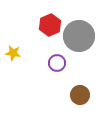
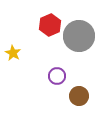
yellow star: rotated 21 degrees clockwise
purple circle: moved 13 px down
brown circle: moved 1 px left, 1 px down
